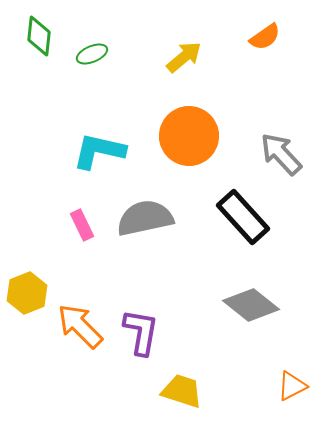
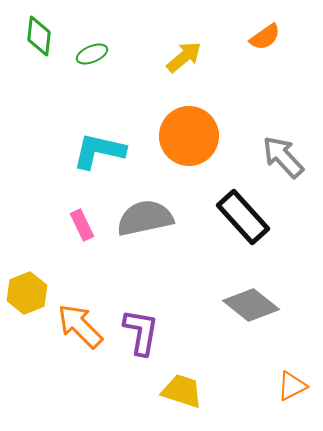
gray arrow: moved 2 px right, 3 px down
